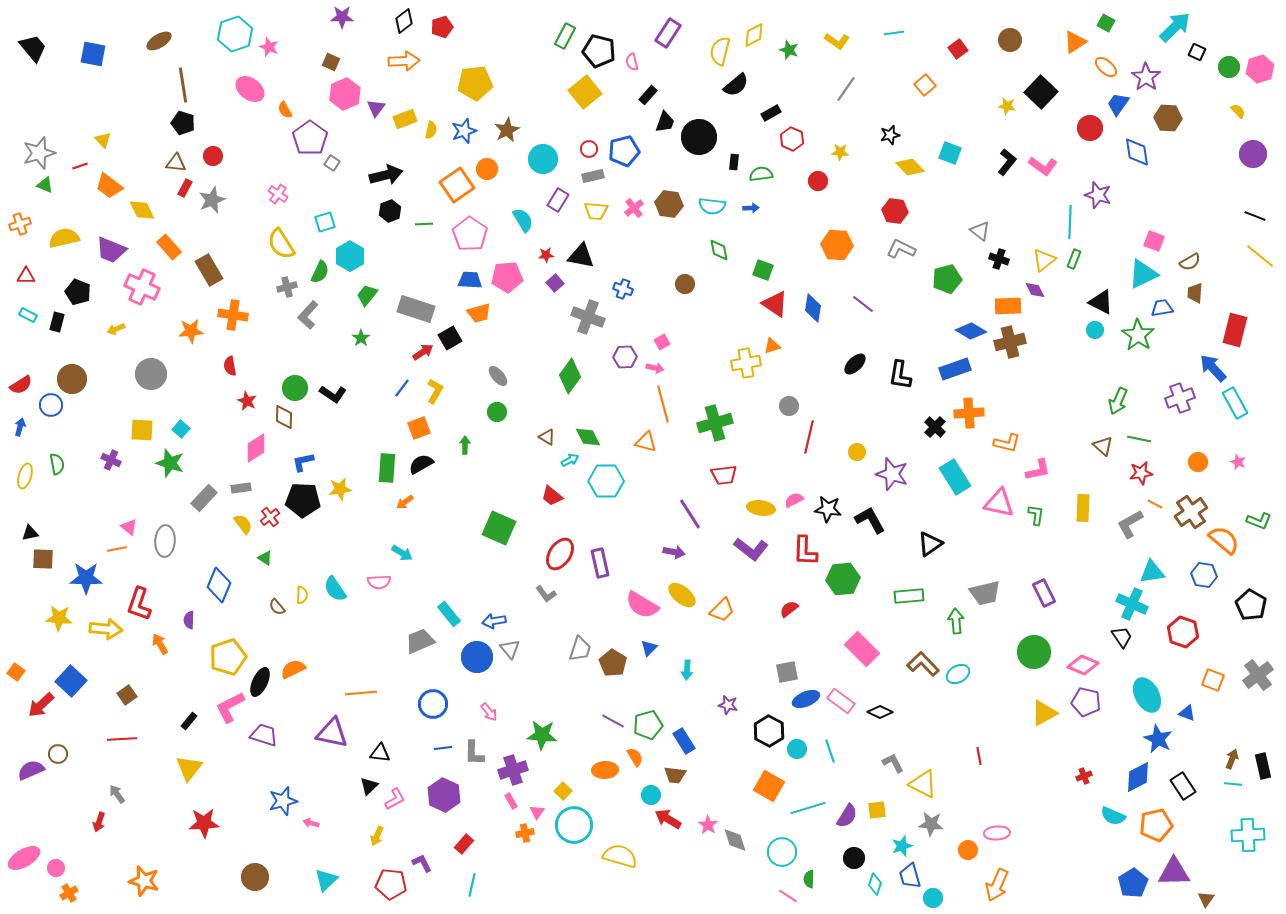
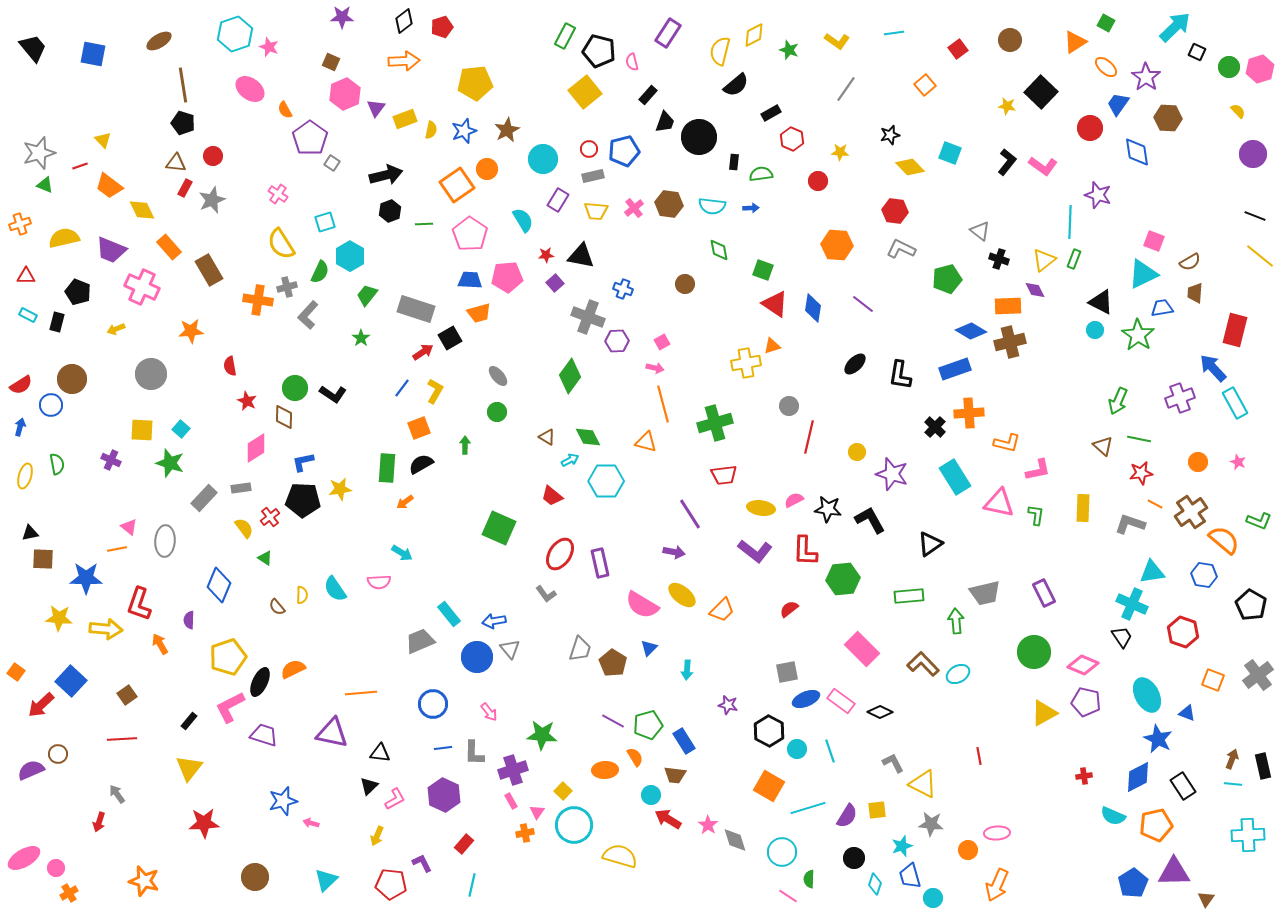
orange cross at (233, 315): moved 25 px right, 15 px up
purple hexagon at (625, 357): moved 8 px left, 16 px up
yellow semicircle at (243, 524): moved 1 px right, 4 px down
gray L-shape at (1130, 524): rotated 48 degrees clockwise
purple L-shape at (751, 549): moved 4 px right, 2 px down
red cross at (1084, 776): rotated 14 degrees clockwise
